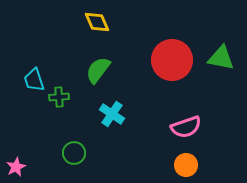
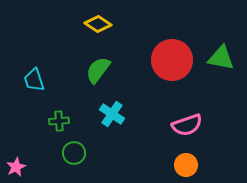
yellow diamond: moved 1 px right, 2 px down; rotated 32 degrees counterclockwise
green cross: moved 24 px down
pink semicircle: moved 1 px right, 2 px up
